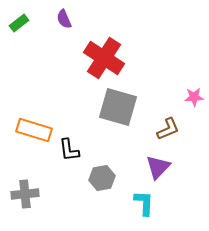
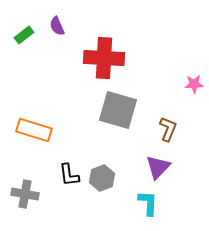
purple semicircle: moved 7 px left, 7 px down
green rectangle: moved 5 px right, 12 px down
red cross: rotated 30 degrees counterclockwise
pink star: moved 13 px up
gray square: moved 3 px down
brown L-shape: rotated 45 degrees counterclockwise
black L-shape: moved 25 px down
gray hexagon: rotated 10 degrees counterclockwise
gray cross: rotated 16 degrees clockwise
cyan L-shape: moved 4 px right
